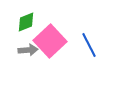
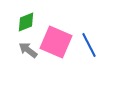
pink square: moved 6 px right, 1 px down; rotated 24 degrees counterclockwise
gray arrow: rotated 138 degrees counterclockwise
